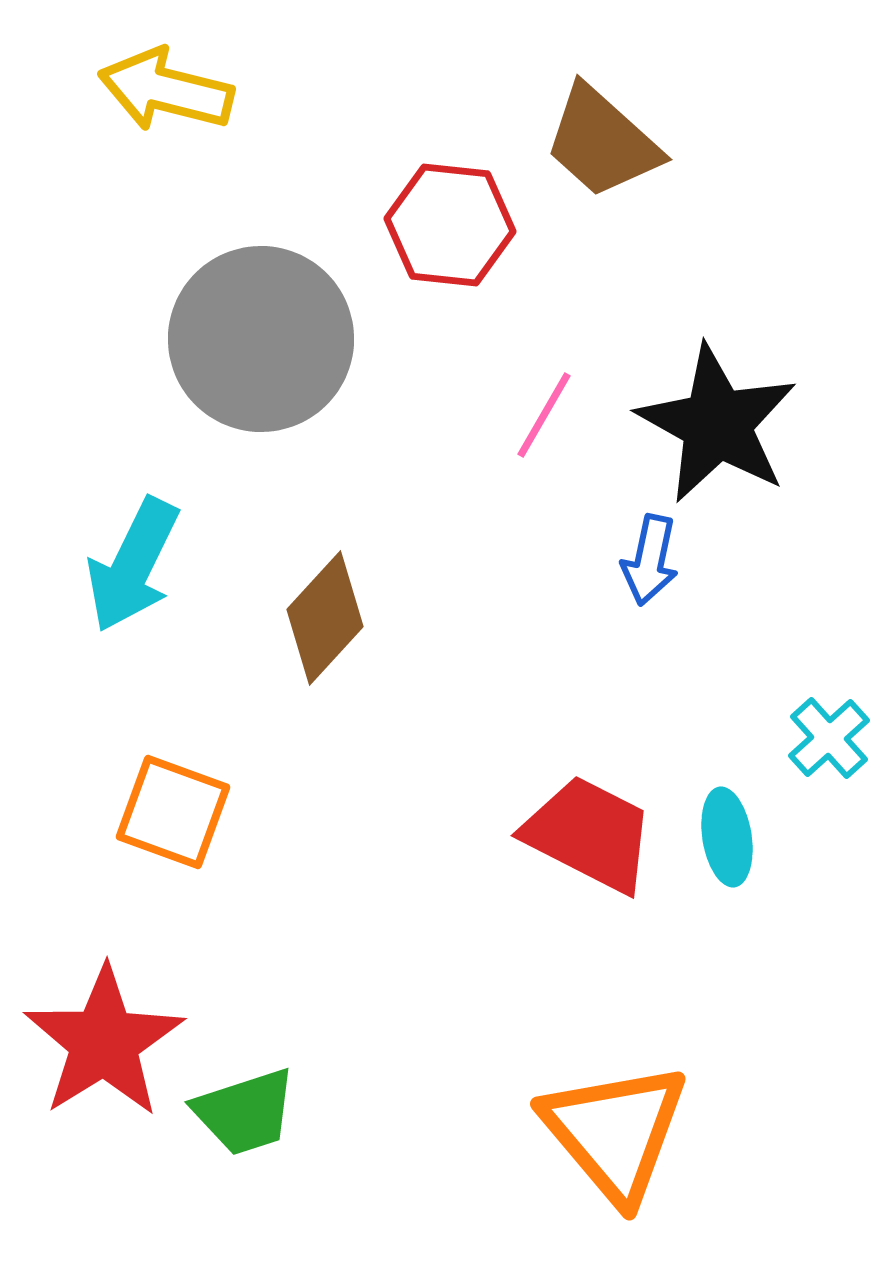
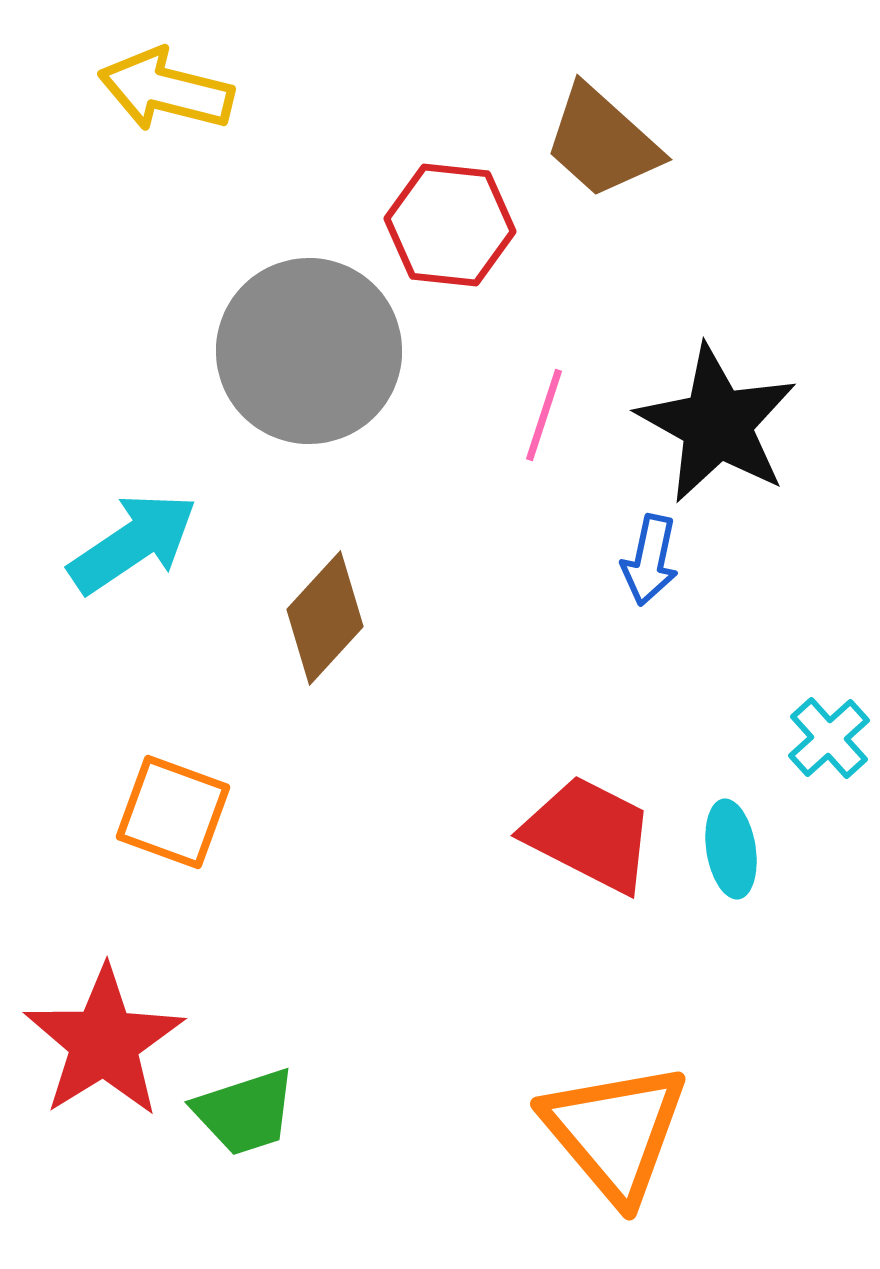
gray circle: moved 48 px right, 12 px down
pink line: rotated 12 degrees counterclockwise
cyan arrow: moved 22 px up; rotated 150 degrees counterclockwise
cyan ellipse: moved 4 px right, 12 px down
